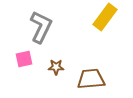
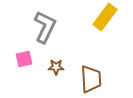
gray L-shape: moved 4 px right
brown trapezoid: rotated 92 degrees clockwise
